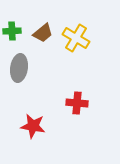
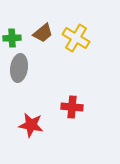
green cross: moved 7 px down
red cross: moved 5 px left, 4 px down
red star: moved 2 px left, 1 px up
